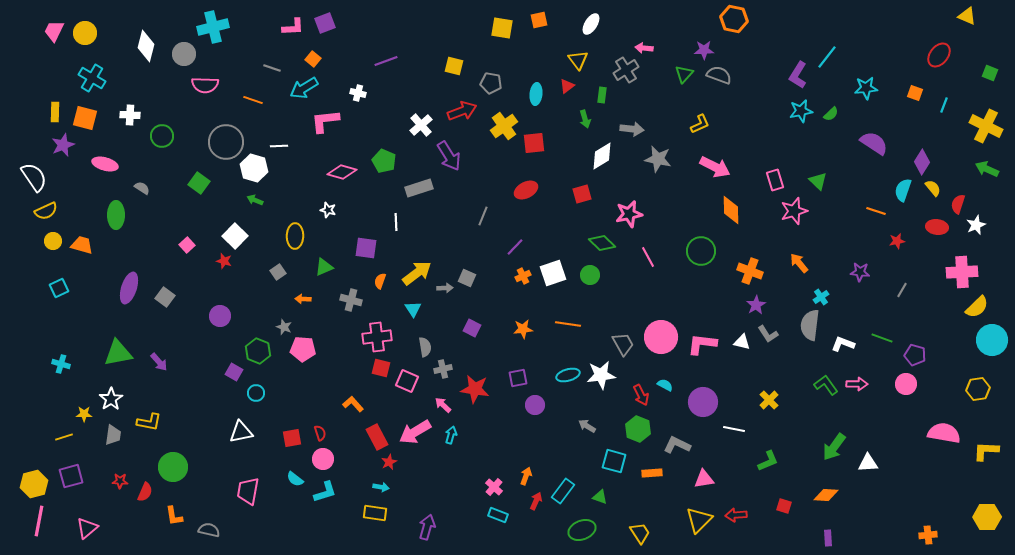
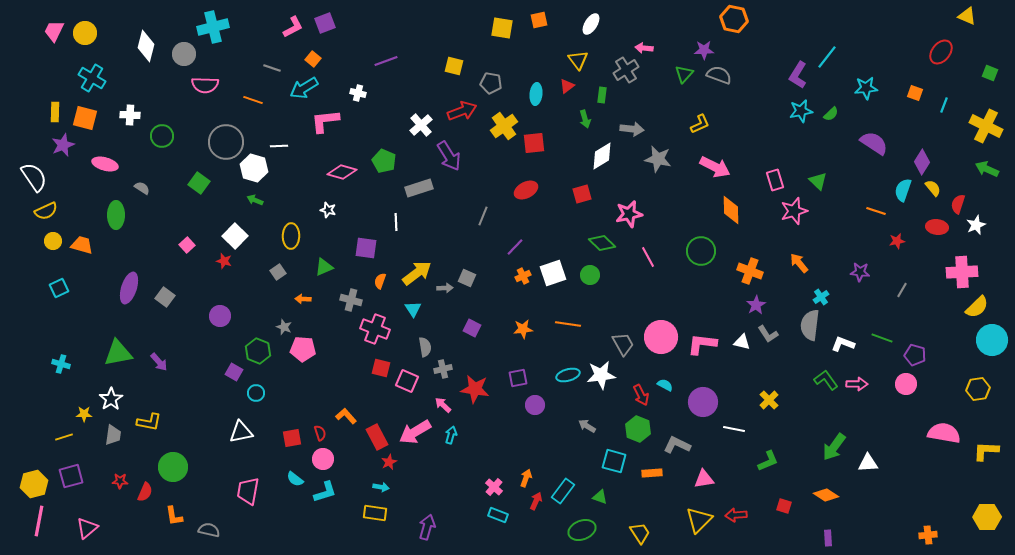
pink L-shape at (293, 27): rotated 25 degrees counterclockwise
red ellipse at (939, 55): moved 2 px right, 3 px up
yellow ellipse at (295, 236): moved 4 px left
pink cross at (377, 337): moved 2 px left, 8 px up; rotated 28 degrees clockwise
green L-shape at (826, 385): moved 5 px up
orange L-shape at (353, 404): moved 7 px left, 12 px down
orange arrow at (526, 476): moved 2 px down
orange diamond at (826, 495): rotated 30 degrees clockwise
